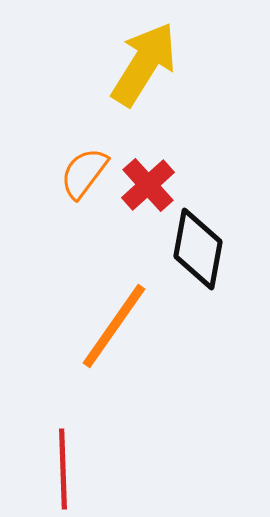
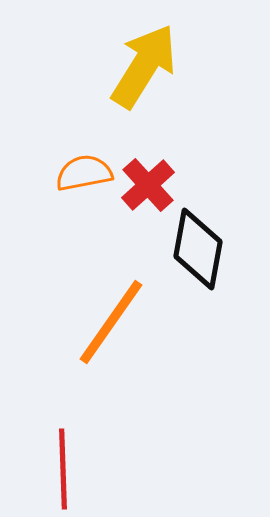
yellow arrow: moved 2 px down
orange semicircle: rotated 42 degrees clockwise
orange line: moved 3 px left, 4 px up
